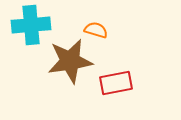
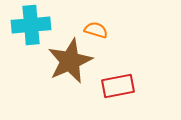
brown star: rotated 15 degrees counterclockwise
red rectangle: moved 2 px right, 3 px down
